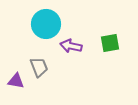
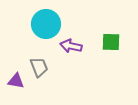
green square: moved 1 px right, 1 px up; rotated 12 degrees clockwise
